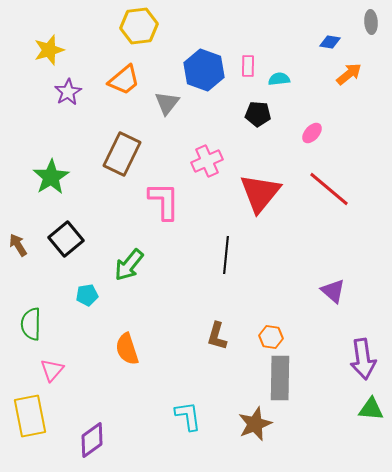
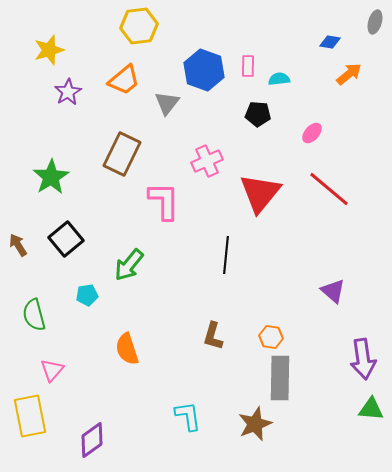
gray ellipse: moved 4 px right; rotated 20 degrees clockwise
green semicircle: moved 3 px right, 9 px up; rotated 16 degrees counterclockwise
brown L-shape: moved 4 px left
